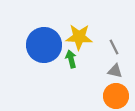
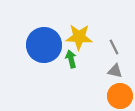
orange circle: moved 4 px right
